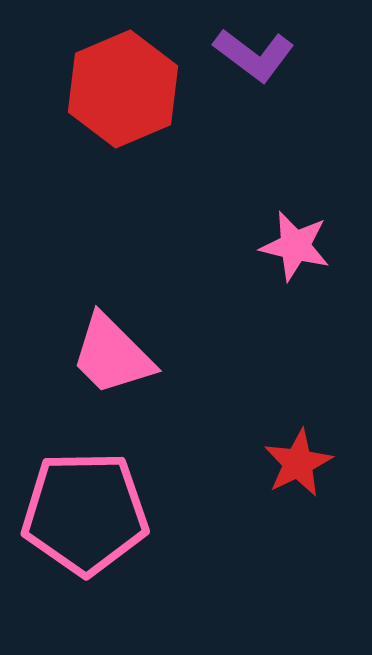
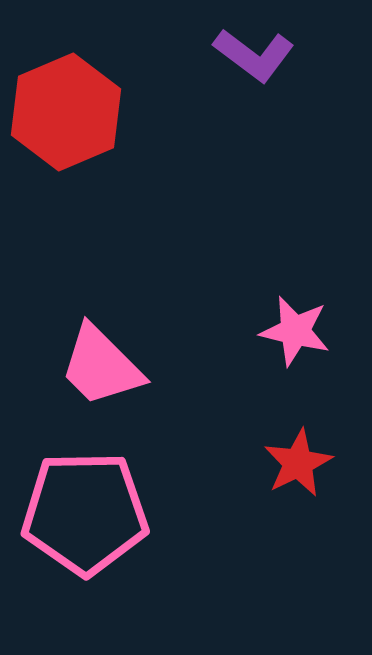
red hexagon: moved 57 px left, 23 px down
pink star: moved 85 px down
pink trapezoid: moved 11 px left, 11 px down
